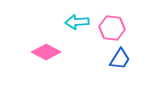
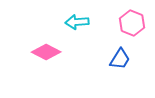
pink hexagon: moved 20 px right, 5 px up; rotated 15 degrees clockwise
